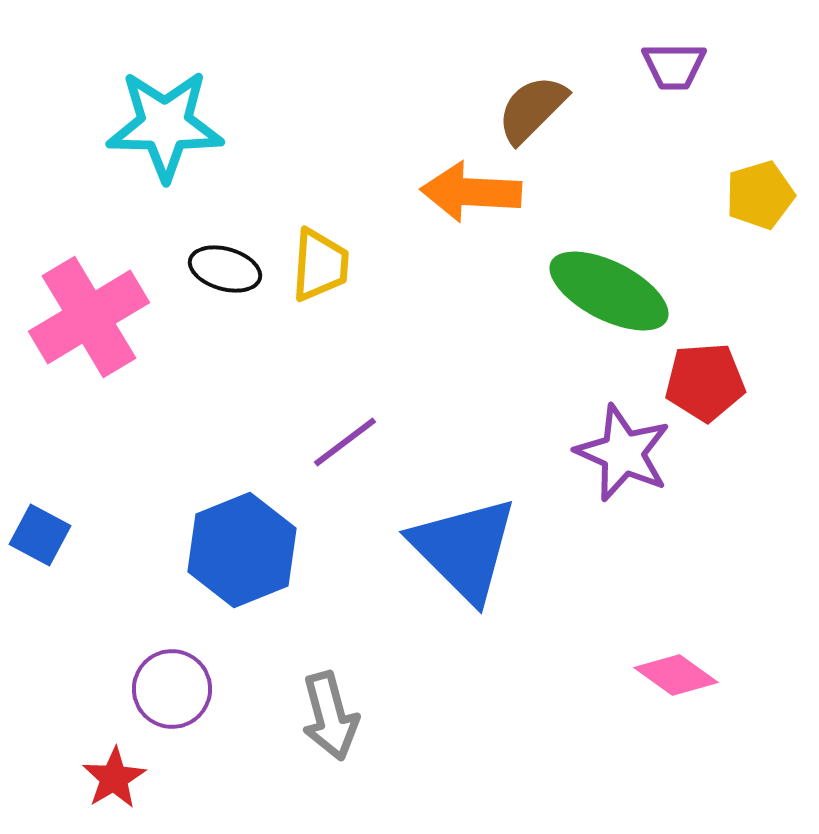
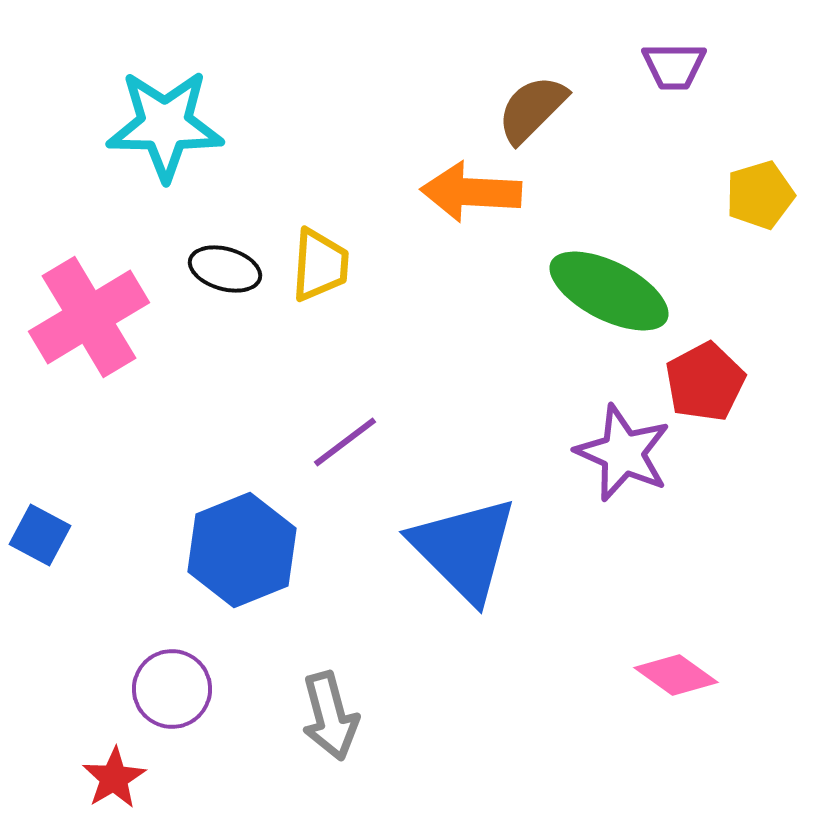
red pentagon: rotated 24 degrees counterclockwise
